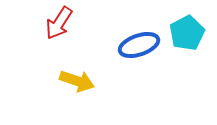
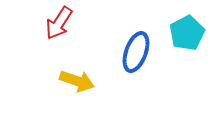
blue ellipse: moved 3 px left, 7 px down; rotated 51 degrees counterclockwise
